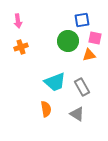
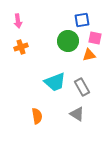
orange semicircle: moved 9 px left, 7 px down
